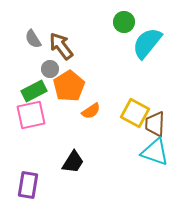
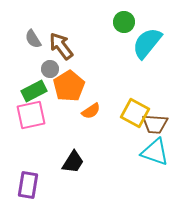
brown trapezoid: rotated 88 degrees counterclockwise
